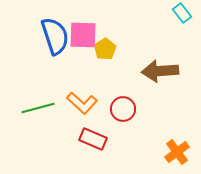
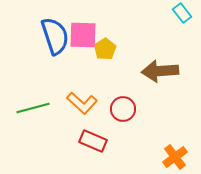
green line: moved 5 px left
red rectangle: moved 2 px down
orange cross: moved 2 px left, 5 px down
